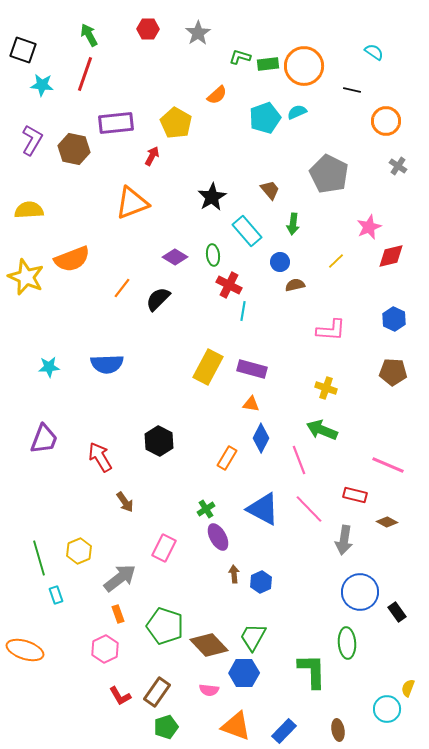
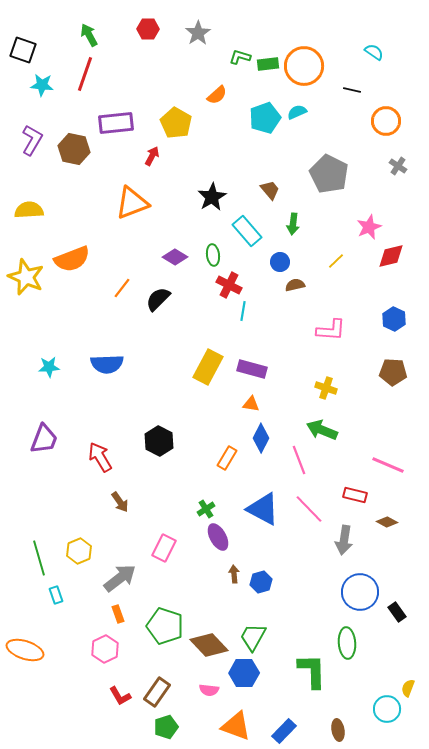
brown arrow at (125, 502): moved 5 px left
blue hexagon at (261, 582): rotated 10 degrees clockwise
